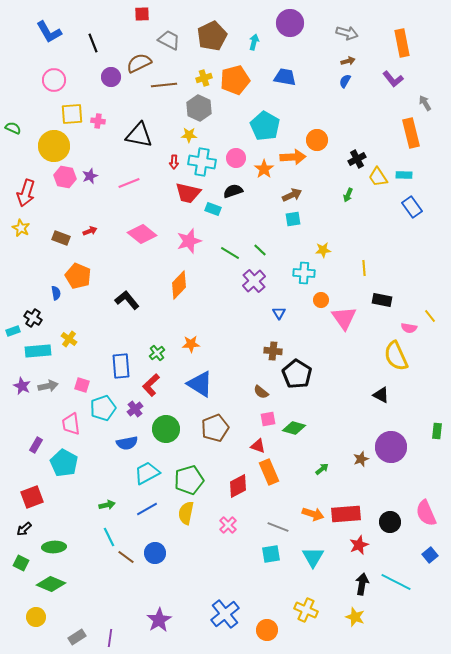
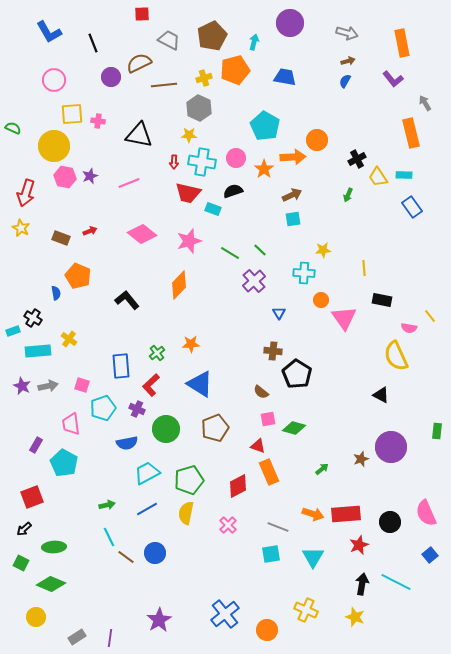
orange pentagon at (235, 80): moved 10 px up
purple cross at (135, 409): moved 2 px right; rotated 28 degrees counterclockwise
